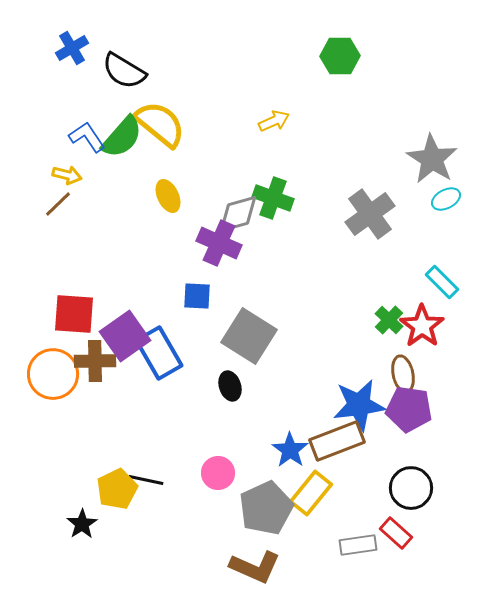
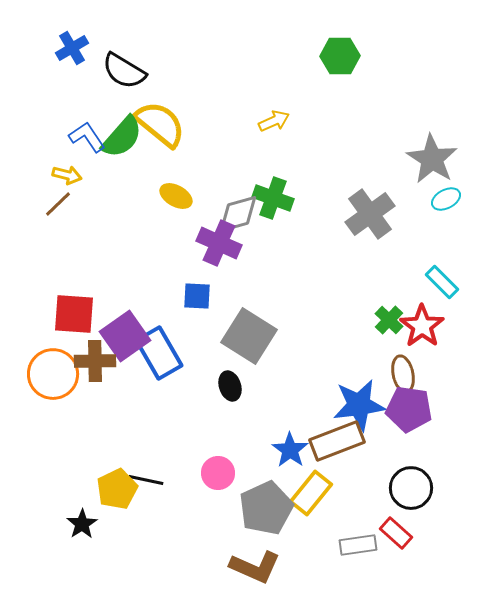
yellow ellipse at (168, 196): moved 8 px right; rotated 36 degrees counterclockwise
